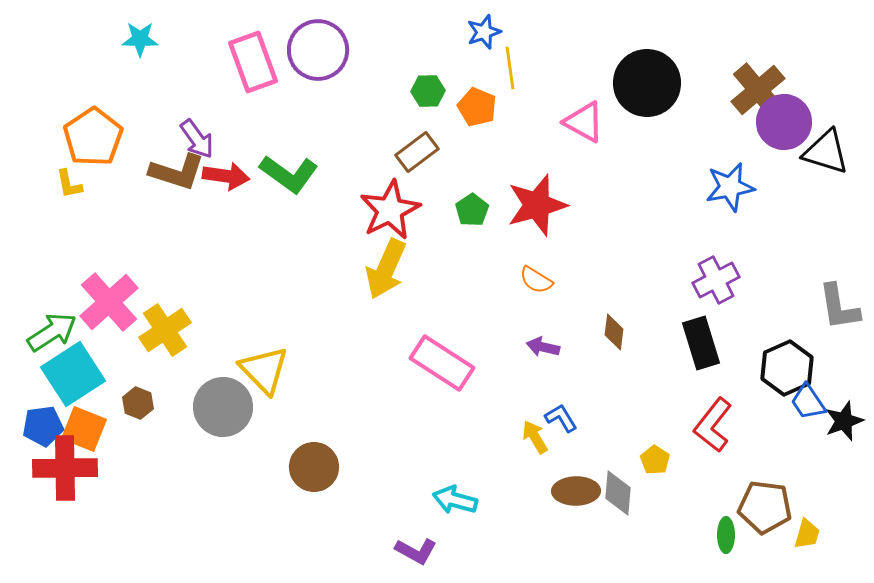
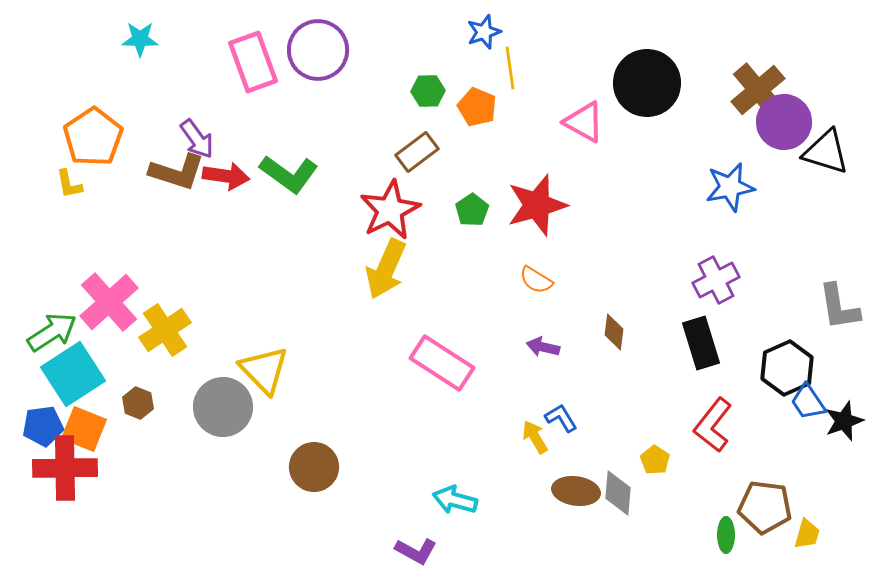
brown ellipse at (576, 491): rotated 9 degrees clockwise
